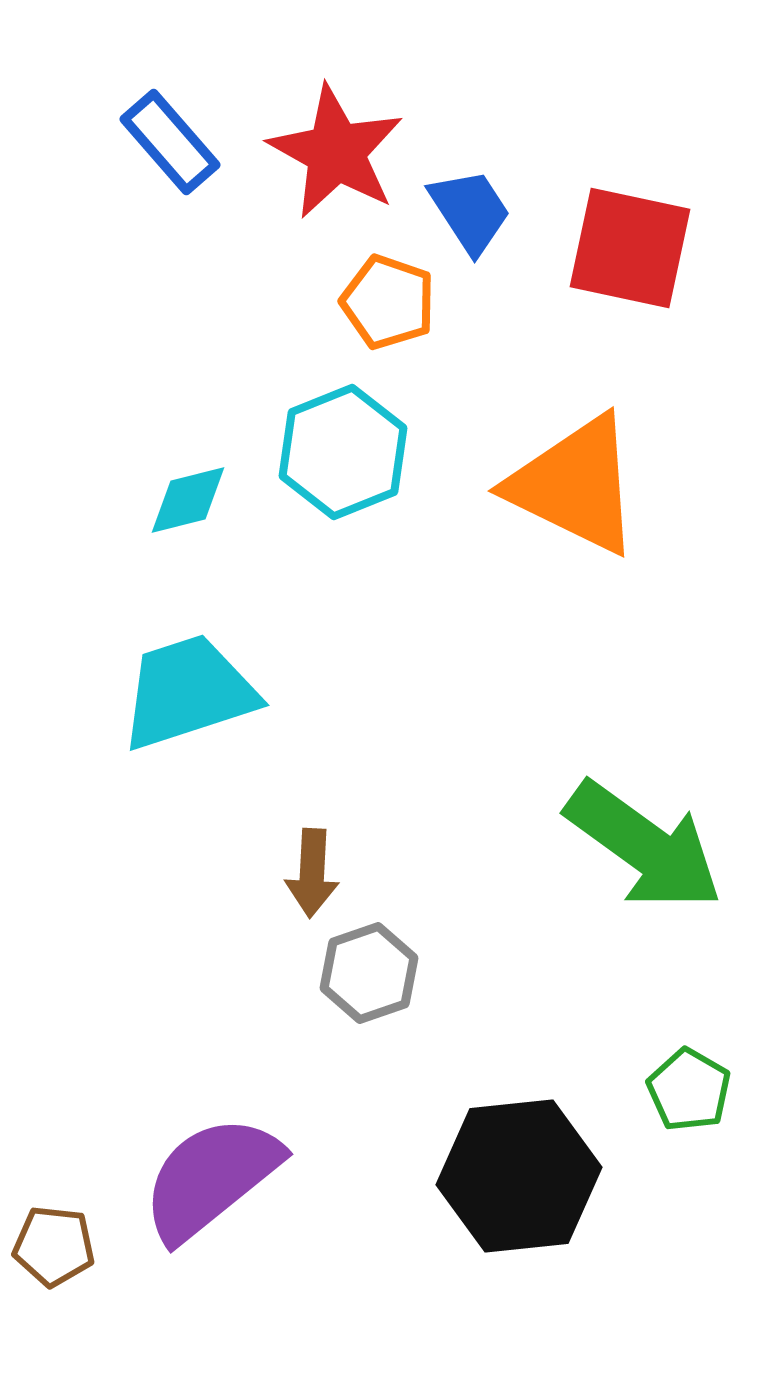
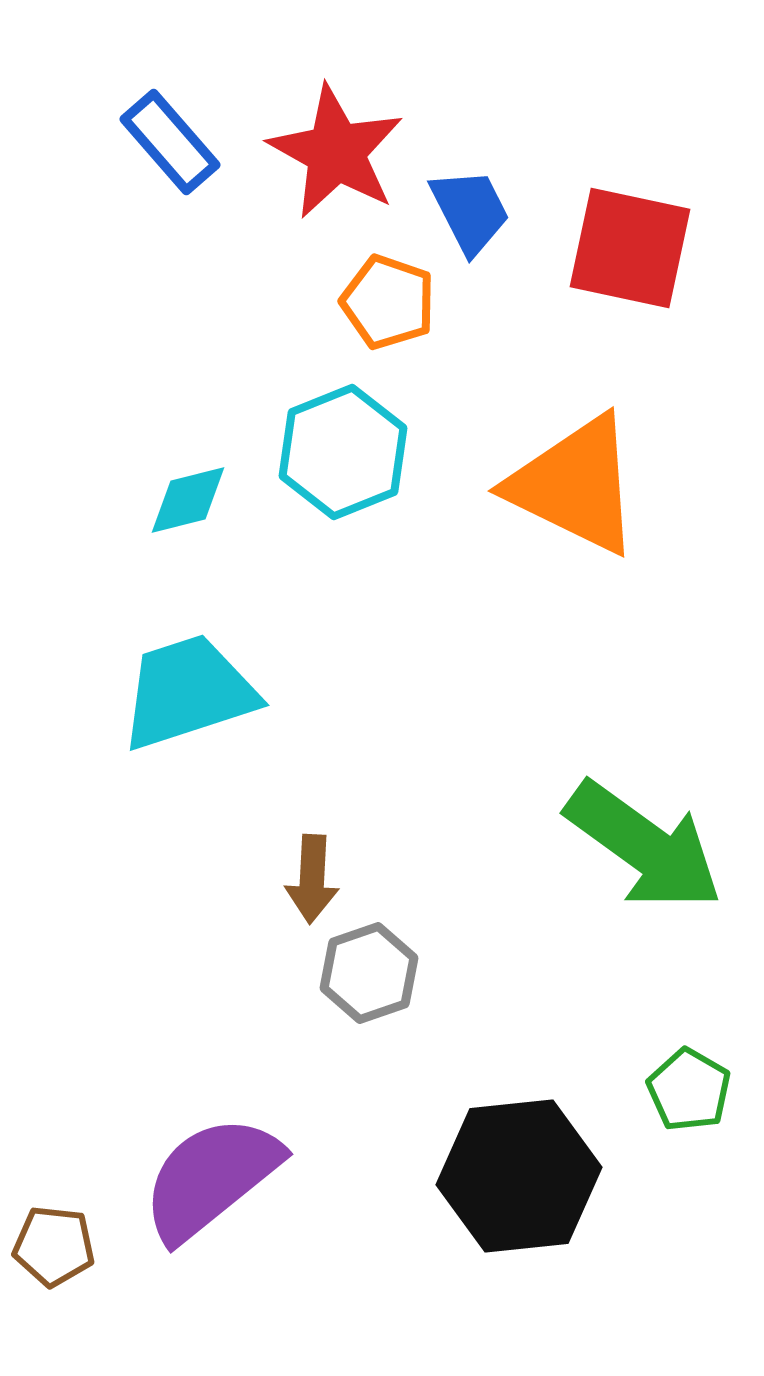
blue trapezoid: rotated 6 degrees clockwise
brown arrow: moved 6 px down
